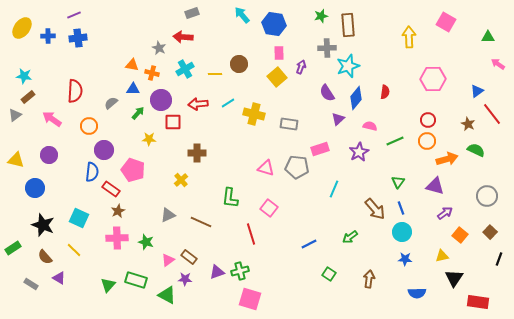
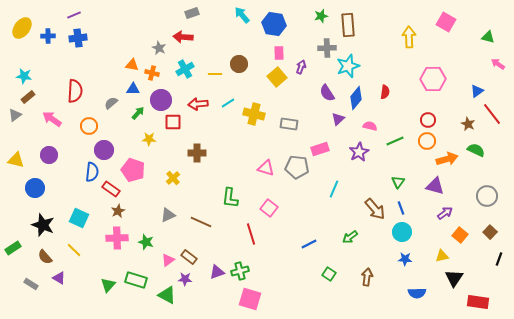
green triangle at (488, 37): rotated 16 degrees clockwise
yellow cross at (181, 180): moved 8 px left, 2 px up
brown arrow at (369, 279): moved 2 px left, 2 px up
